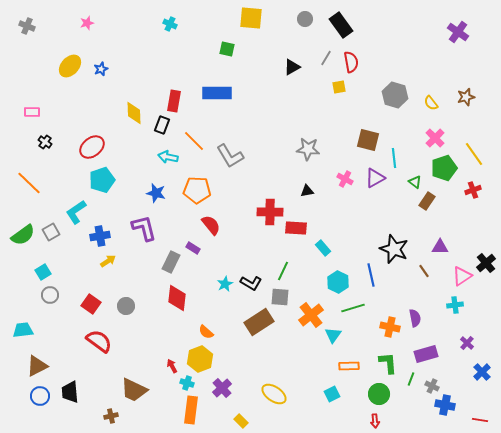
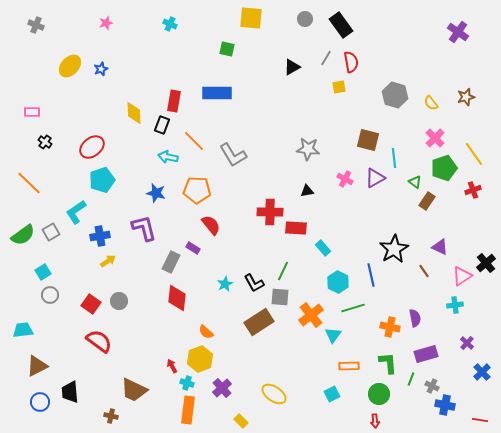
pink star at (87, 23): moved 19 px right
gray cross at (27, 26): moved 9 px right, 1 px up
gray L-shape at (230, 156): moved 3 px right, 1 px up
purple triangle at (440, 247): rotated 24 degrees clockwise
black star at (394, 249): rotated 20 degrees clockwise
black L-shape at (251, 283): moved 3 px right; rotated 30 degrees clockwise
gray circle at (126, 306): moved 7 px left, 5 px up
blue circle at (40, 396): moved 6 px down
orange rectangle at (191, 410): moved 3 px left
brown cross at (111, 416): rotated 24 degrees clockwise
